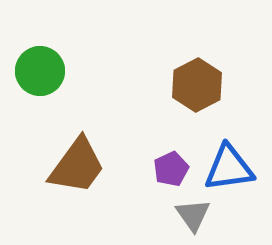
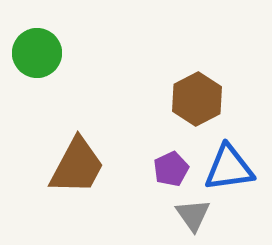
green circle: moved 3 px left, 18 px up
brown hexagon: moved 14 px down
brown trapezoid: rotated 8 degrees counterclockwise
